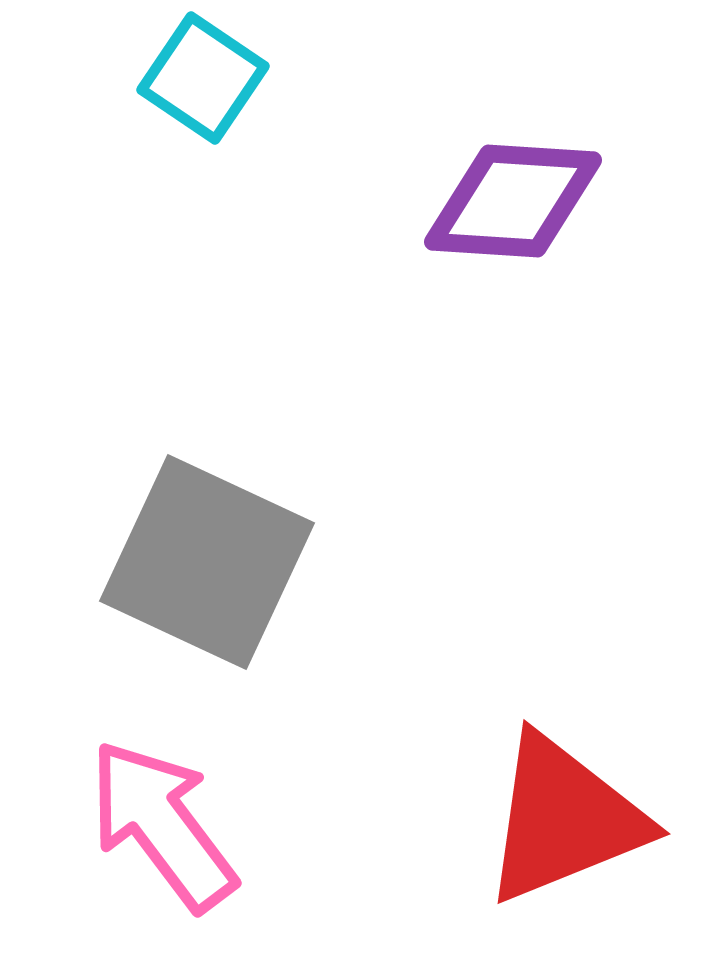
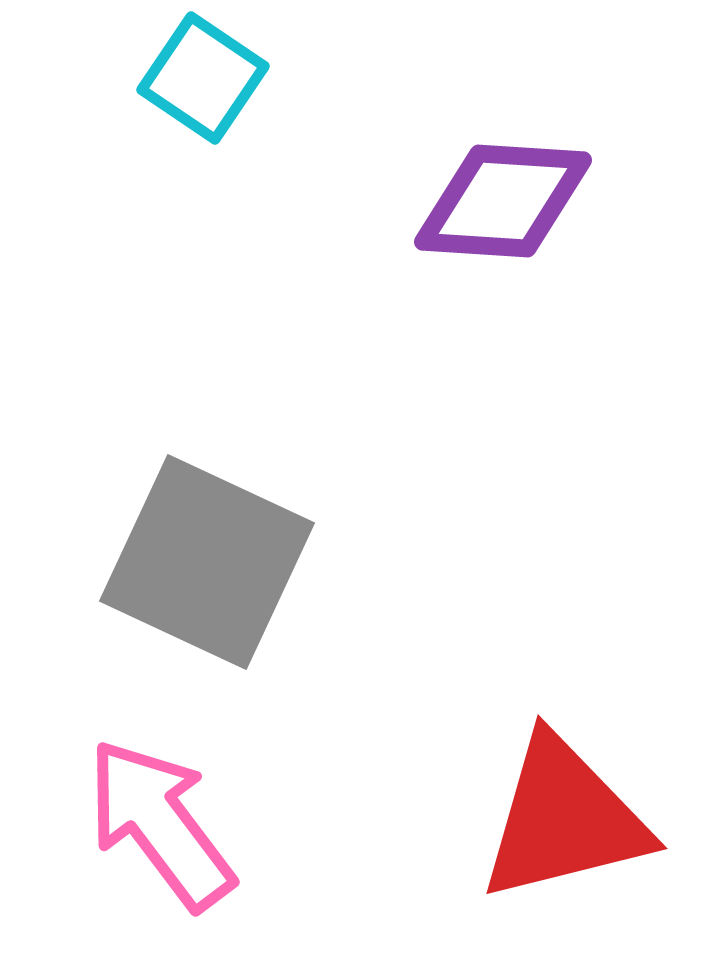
purple diamond: moved 10 px left
red triangle: rotated 8 degrees clockwise
pink arrow: moved 2 px left, 1 px up
